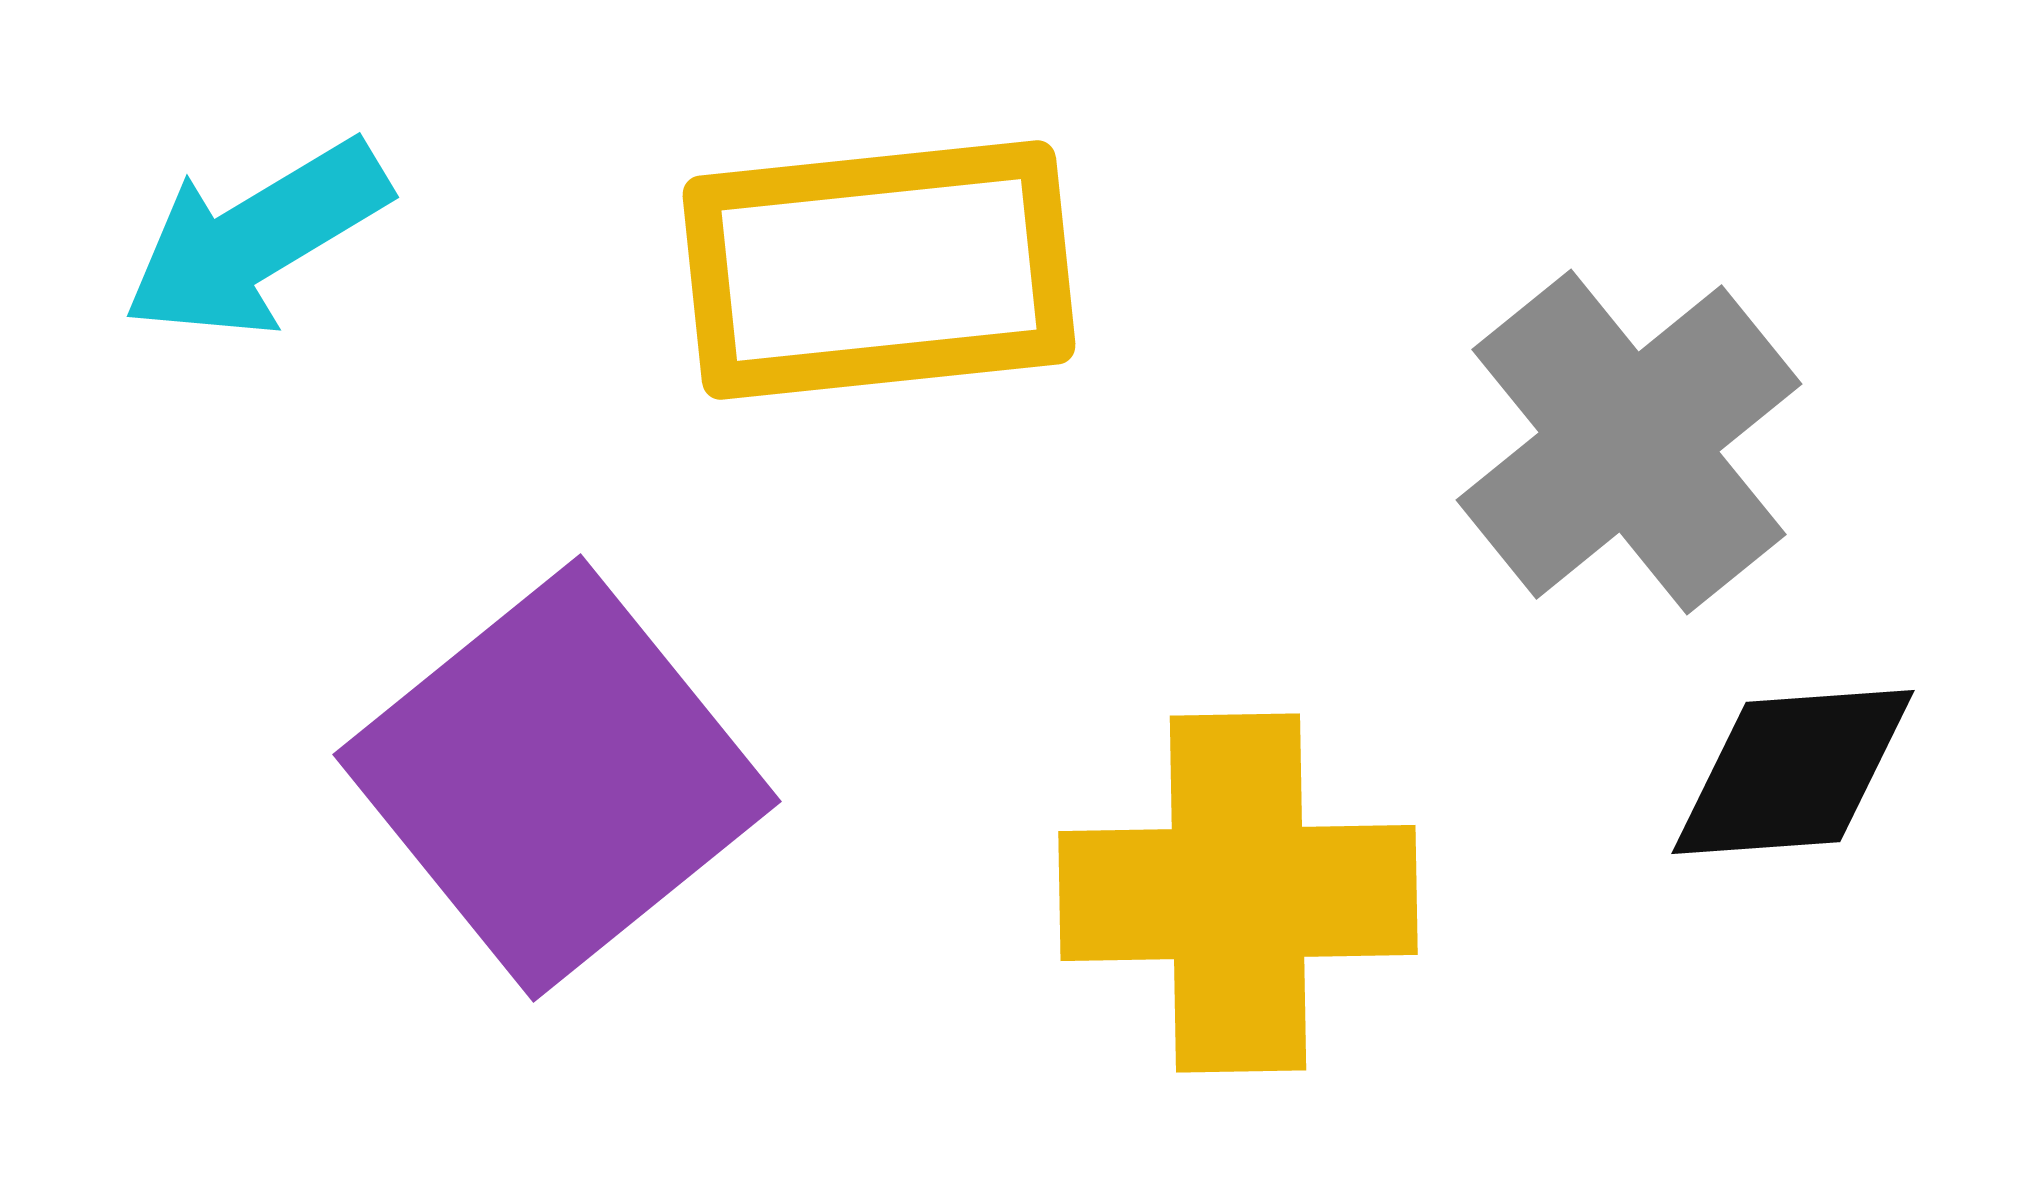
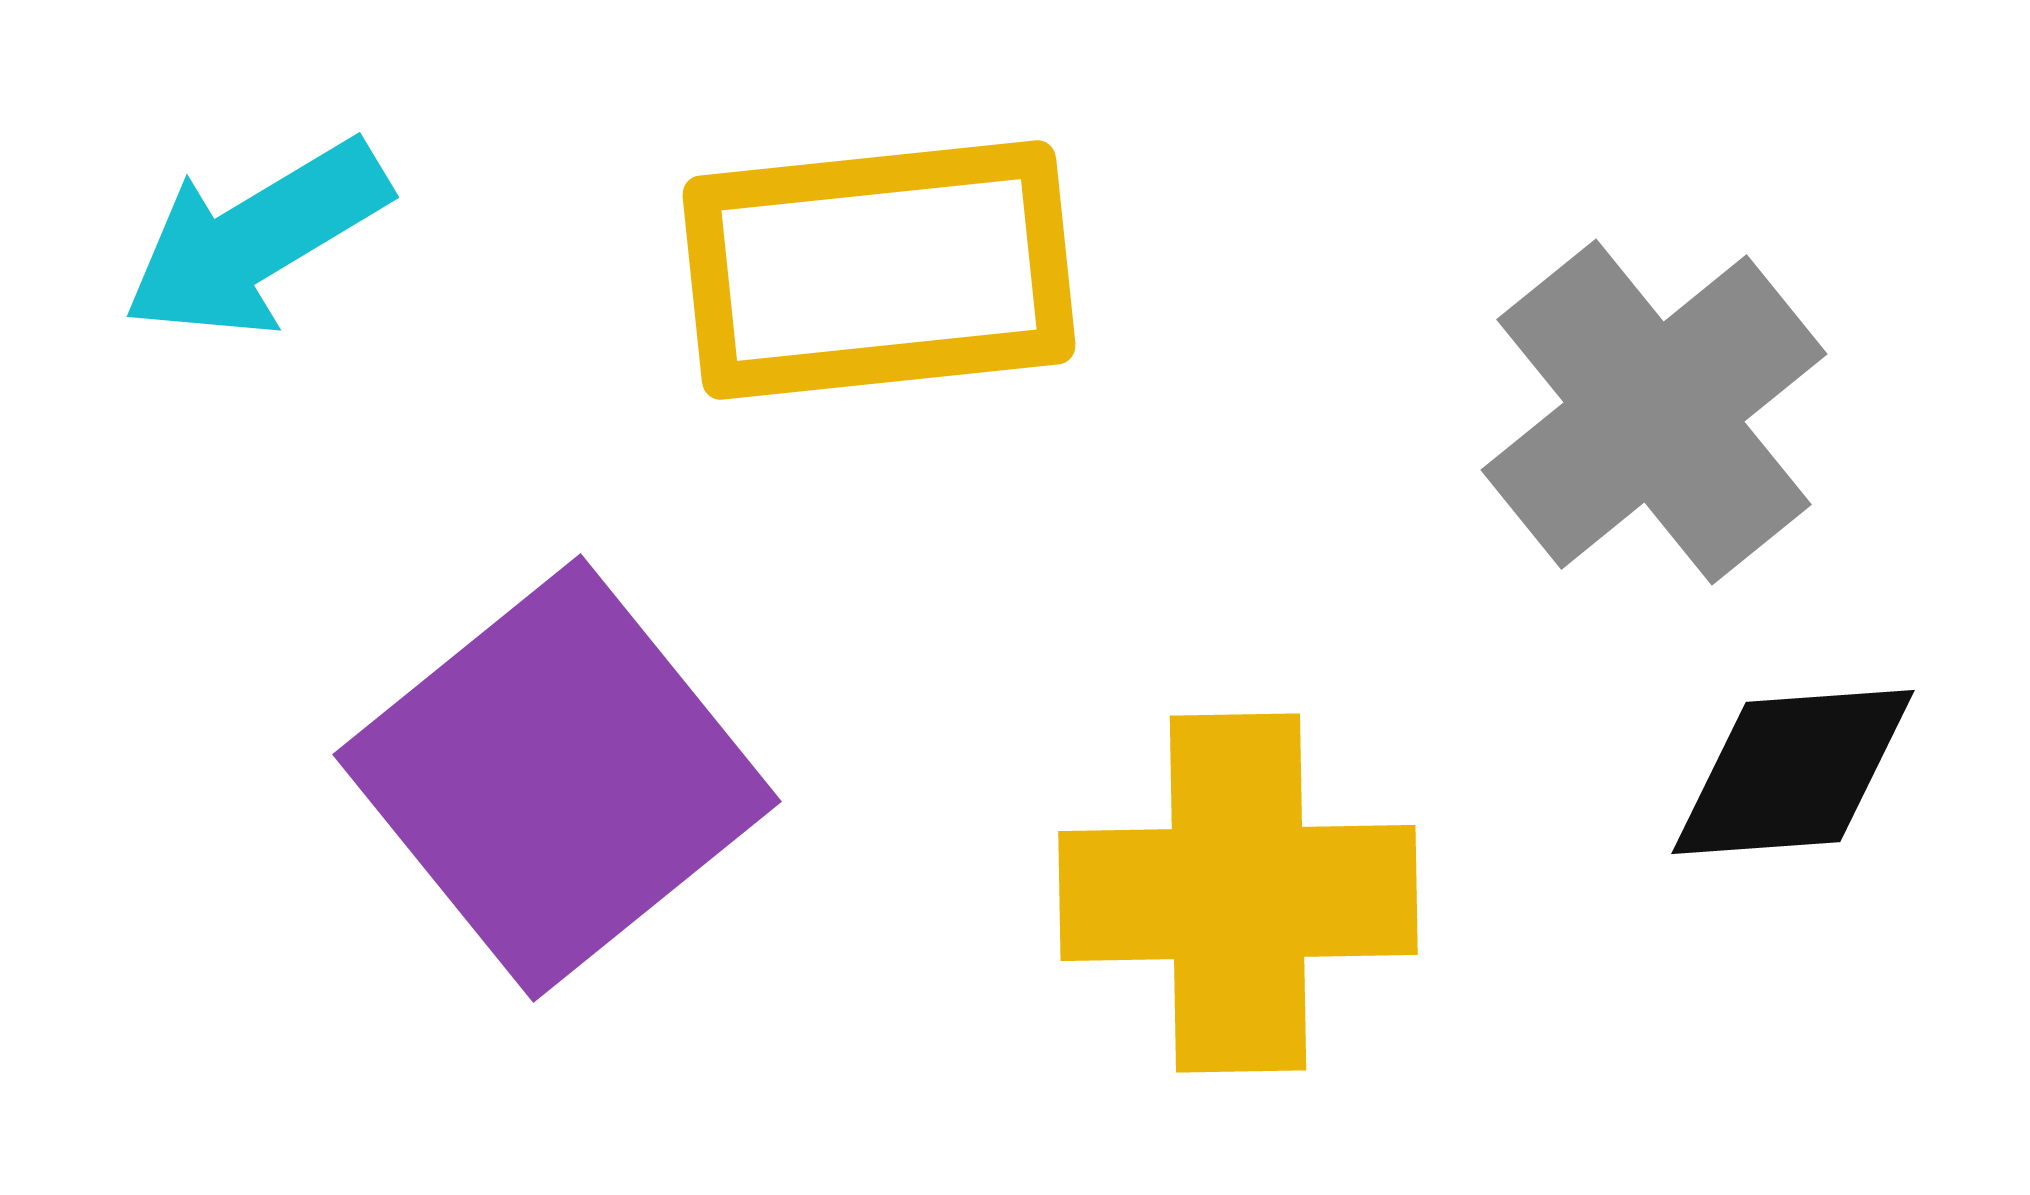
gray cross: moved 25 px right, 30 px up
